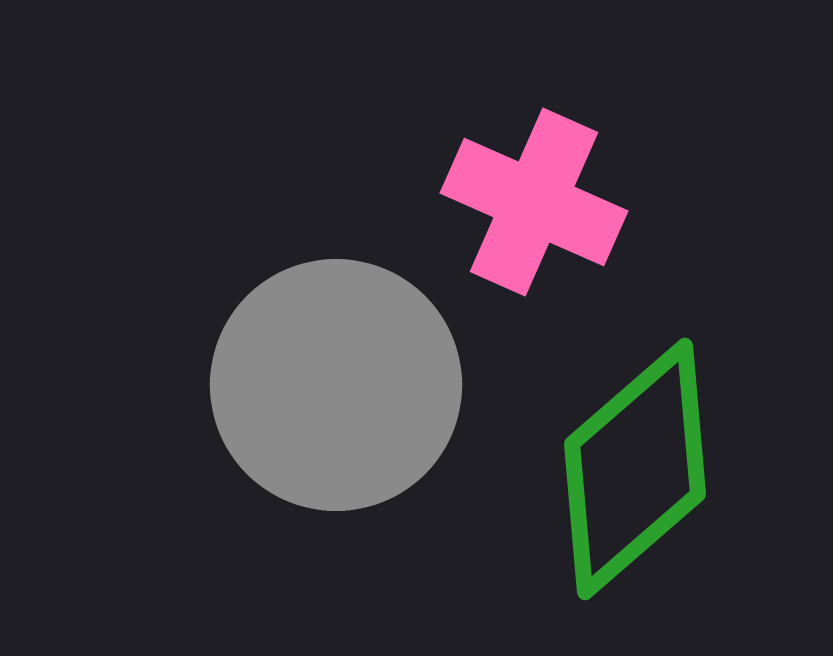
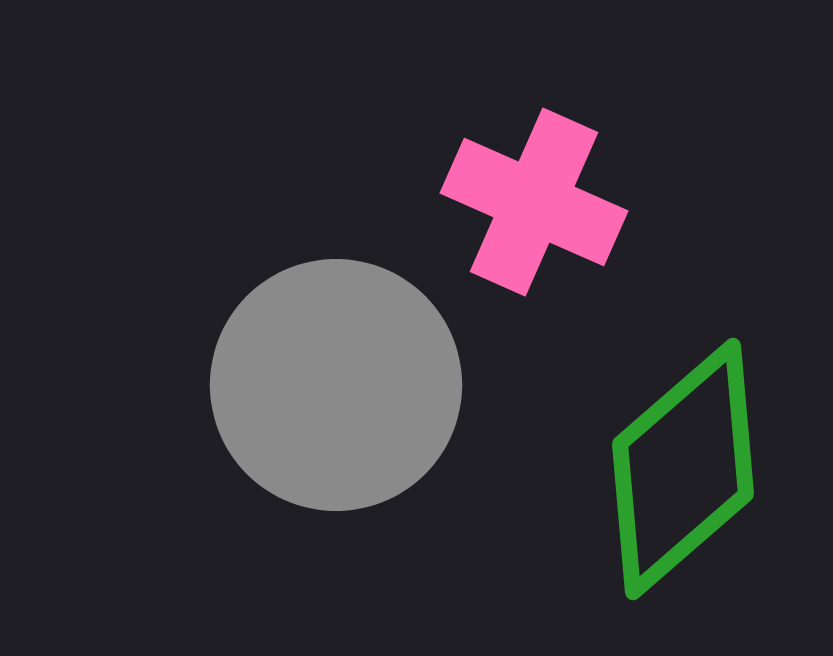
green diamond: moved 48 px right
